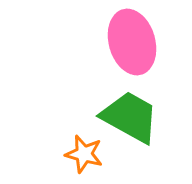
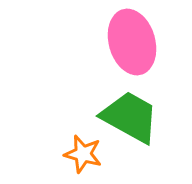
orange star: moved 1 px left
